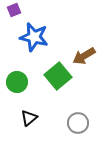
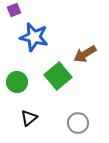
brown arrow: moved 1 px right, 2 px up
